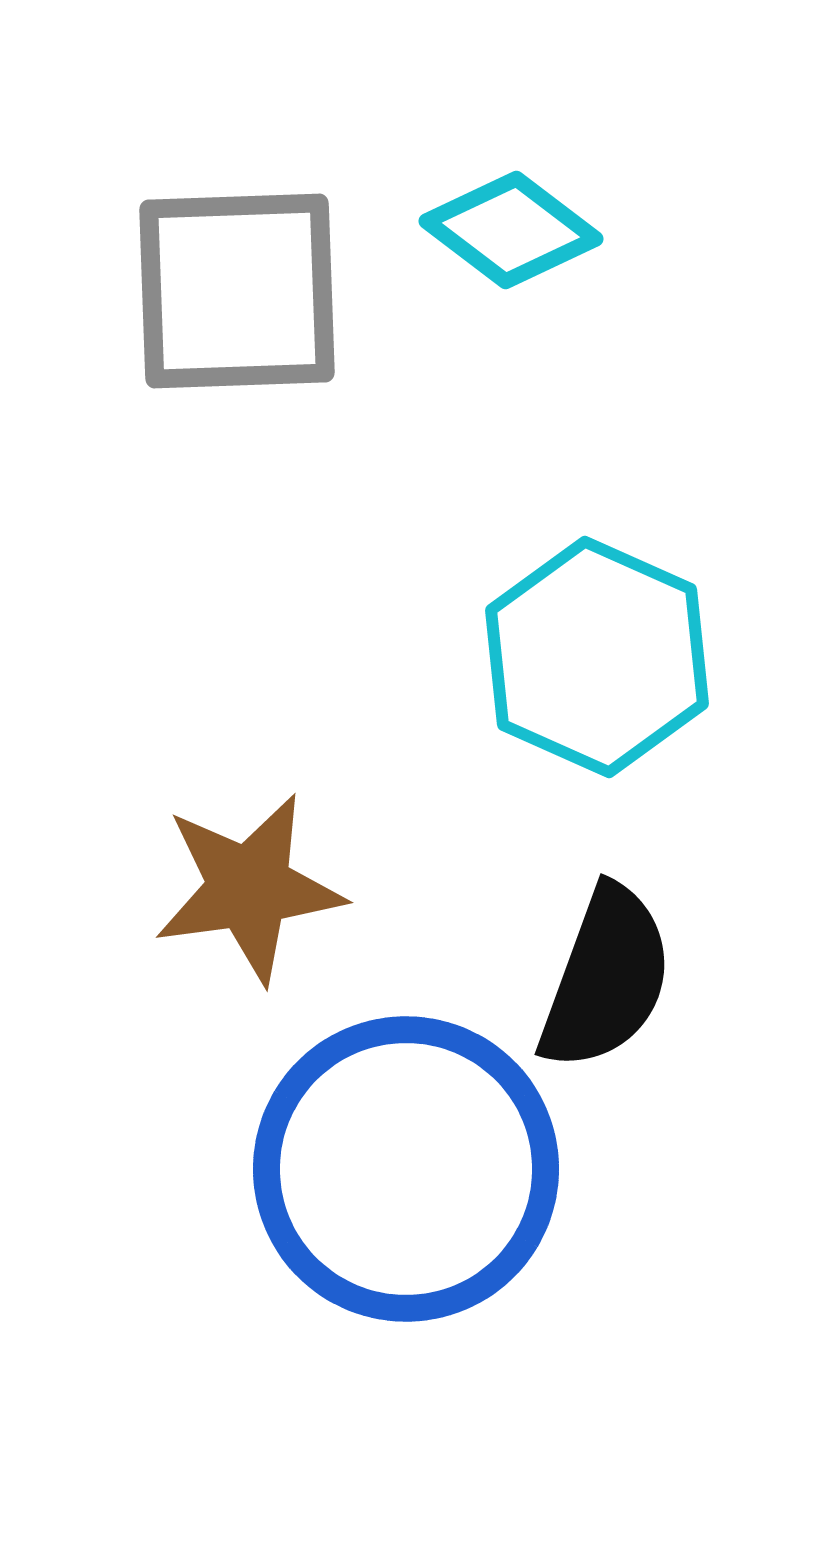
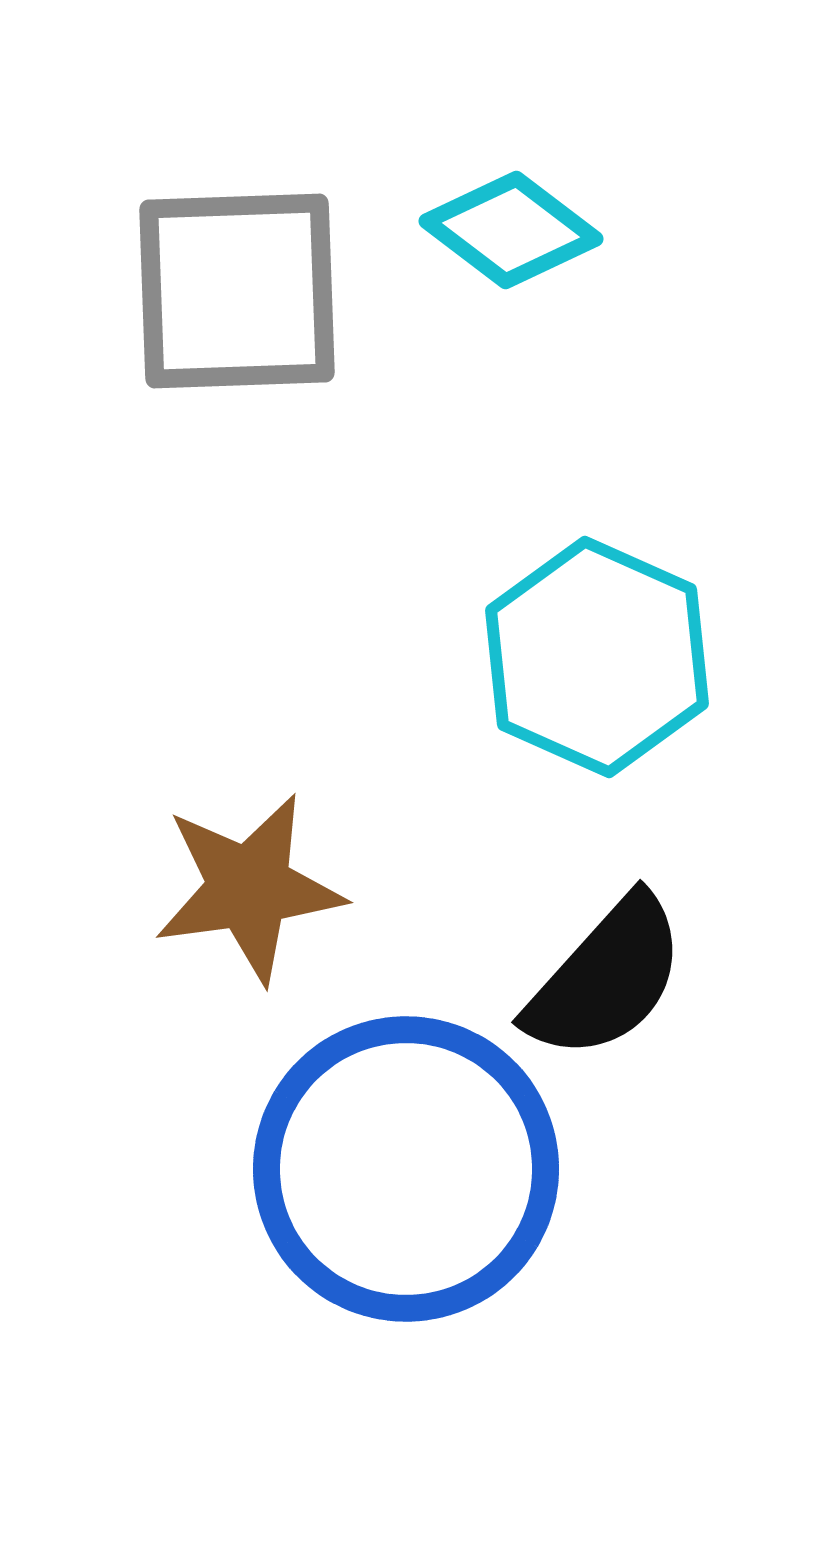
black semicircle: rotated 22 degrees clockwise
